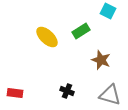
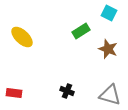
cyan square: moved 1 px right, 2 px down
yellow ellipse: moved 25 px left
brown star: moved 7 px right, 11 px up
red rectangle: moved 1 px left
